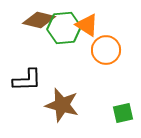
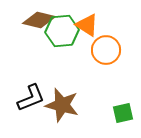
green hexagon: moved 2 px left, 3 px down
black L-shape: moved 4 px right, 18 px down; rotated 20 degrees counterclockwise
